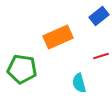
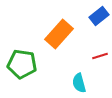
orange rectangle: moved 1 px right, 3 px up; rotated 24 degrees counterclockwise
red line: moved 1 px left
green pentagon: moved 5 px up
